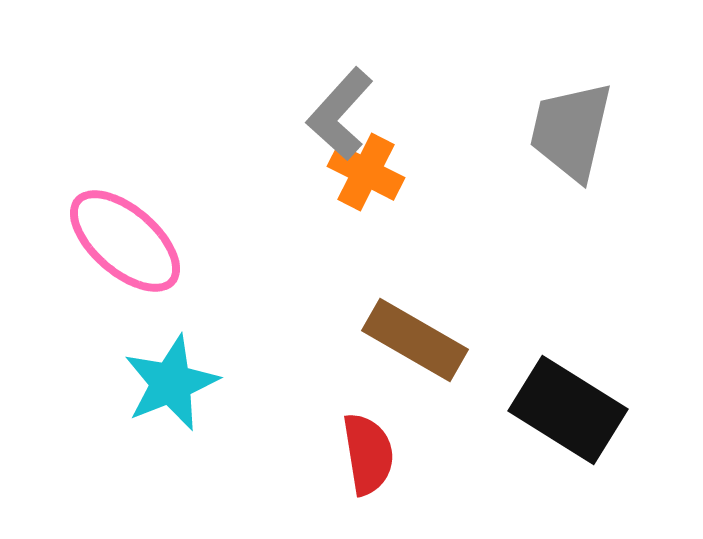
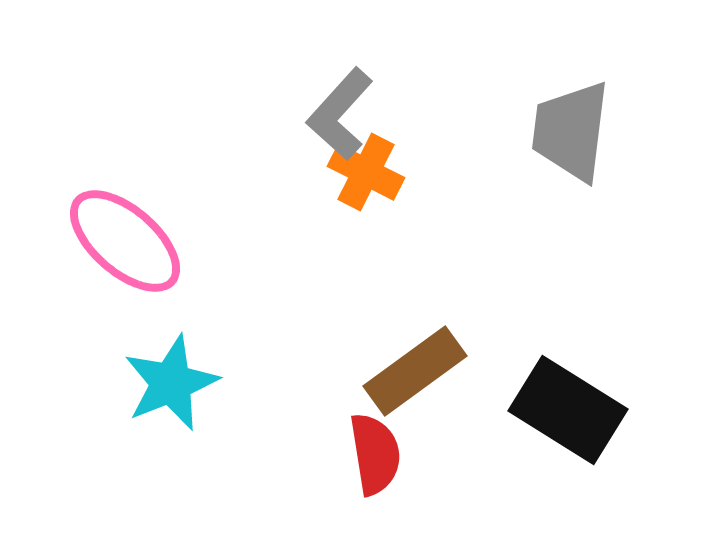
gray trapezoid: rotated 6 degrees counterclockwise
brown rectangle: moved 31 px down; rotated 66 degrees counterclockwise
red semicircle: moved 7 px right
